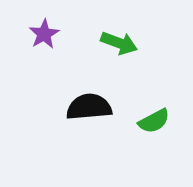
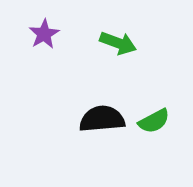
green arrow: moved 1 px left
black semicircle: moved 13 px right, 12 px down
